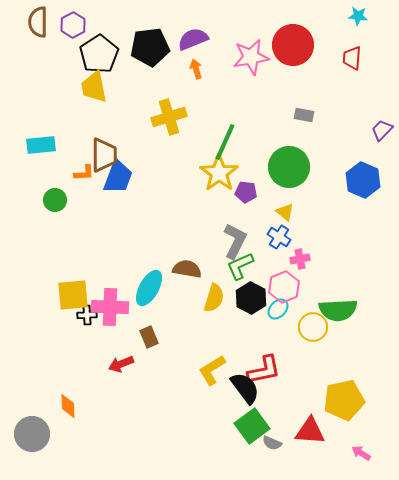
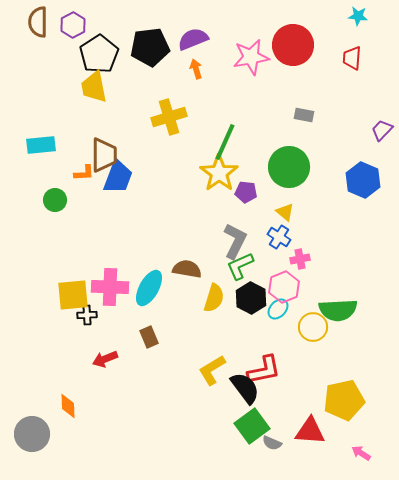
pink cross at (110, 307): moved 20 px up
red arrow at (121, 364): moved 16 px left, 5 px up
